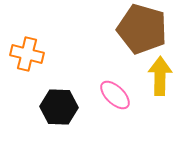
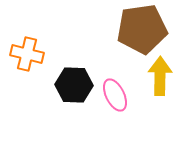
brown pentagon: rotated 24 degrees counterclockwise
pink ellipse: rotated 20 degrees clockwise
black hexagon: moved 15 px right, 22 px up
